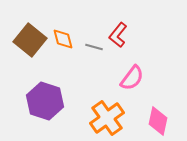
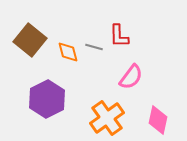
red L-shape: moved 1 px right, 1 px down; rotated 40 degrees counterclockwise
orange diamond: moved 5 px right, 13 px down
pink semicircle: moved 1 px left, 1 px up
purple hexagon: moved 2 px right, 2 px up; rotated 15 degrees clockwise
pink diamond: moved 1 px up
